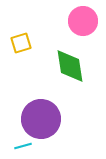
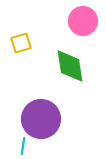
cyan line: rotated 66 degrees counterclockwise
